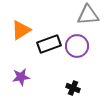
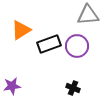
purple star: moved 9 px left, 9 px down
